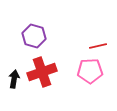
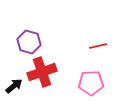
purple hexagon: moved 5 px left, 6 px down
pink pentagon: moved 1 px right, 12 px down
black arrow: moved 7 px down; rotated 42 degrees clockwise
